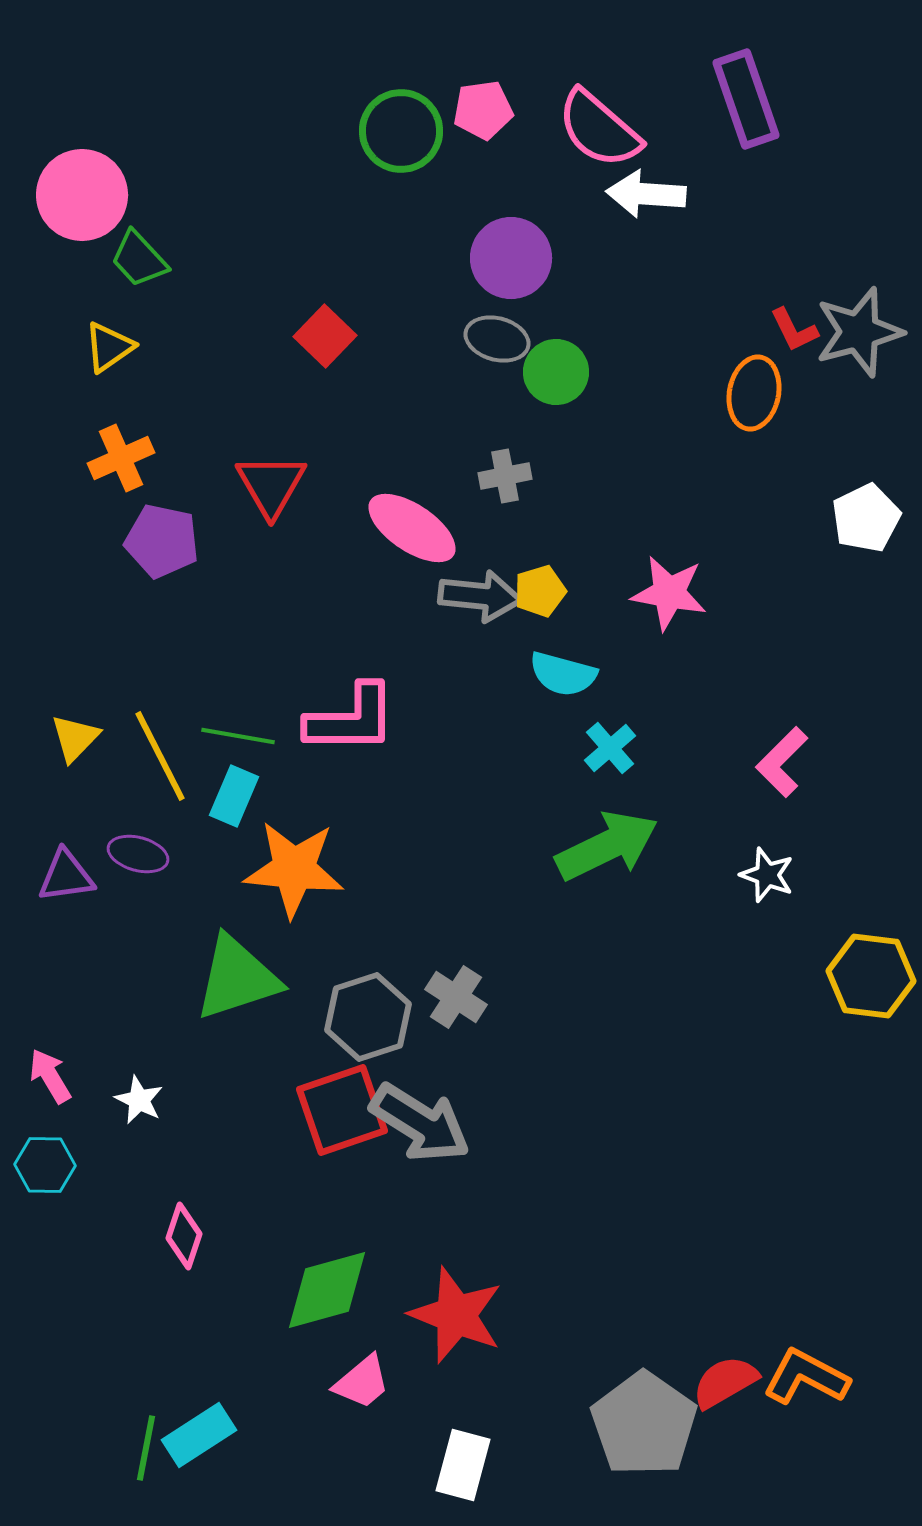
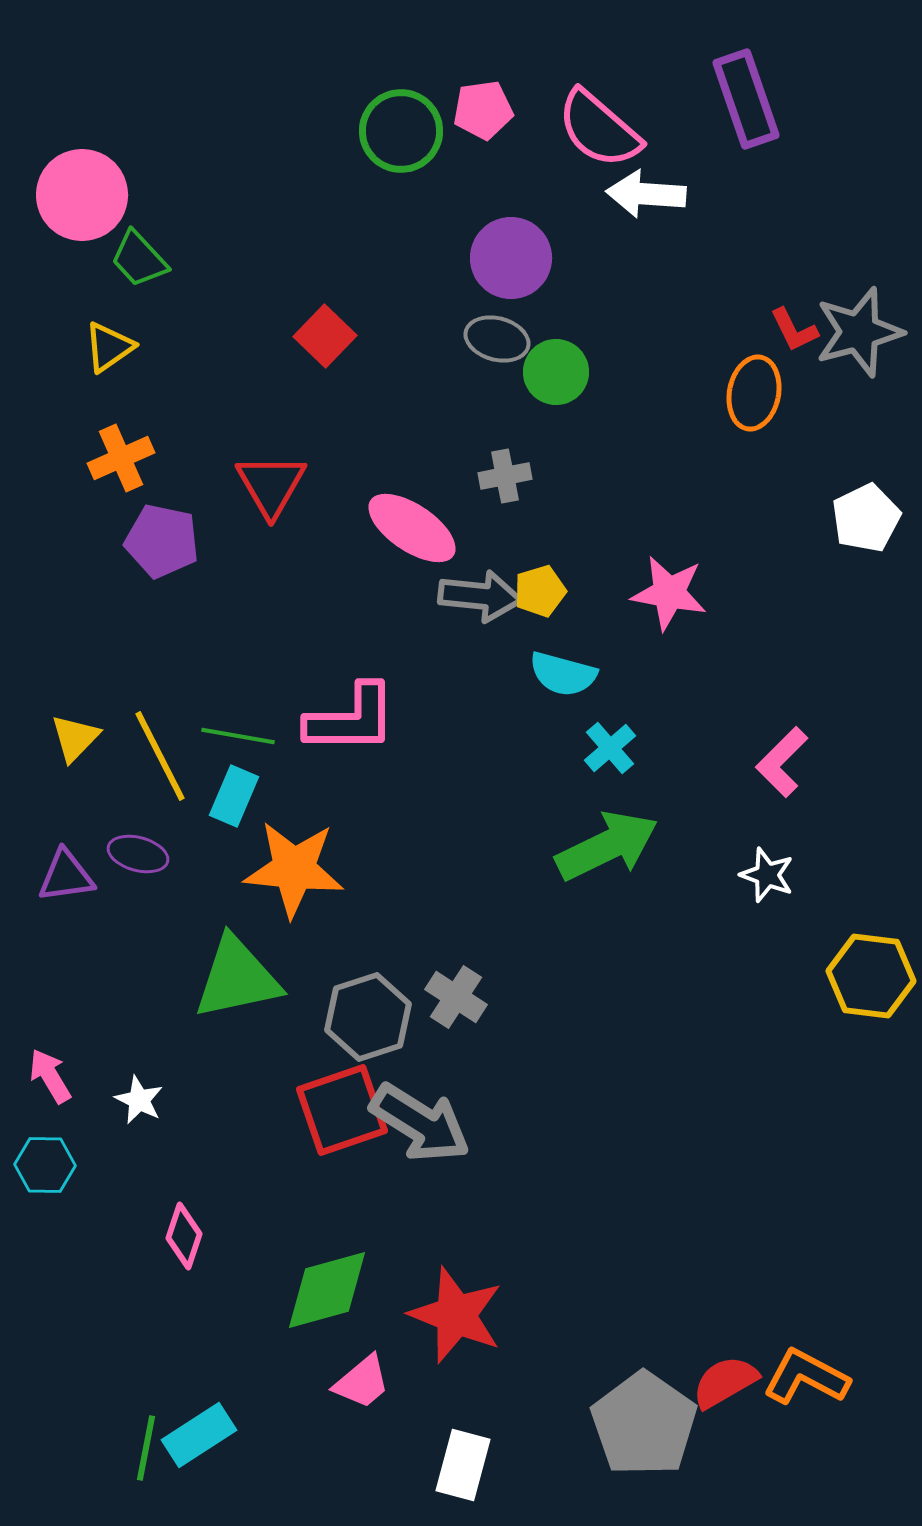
green triangle at (237, 978): rotated 6 degrees clockwise
